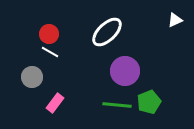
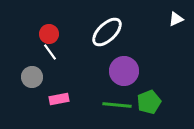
white triangle: moved 1 px right, 1 px up
white line: rotated 24 degrees clockwise
purple circle: moved 1 px left
pink rectangle: moved 4 px right, 4 px up; rotated 42 degrees clockwise
